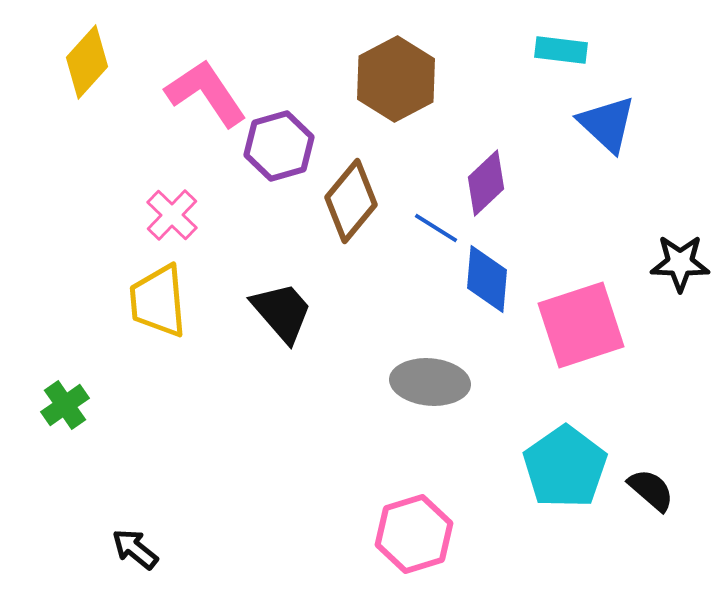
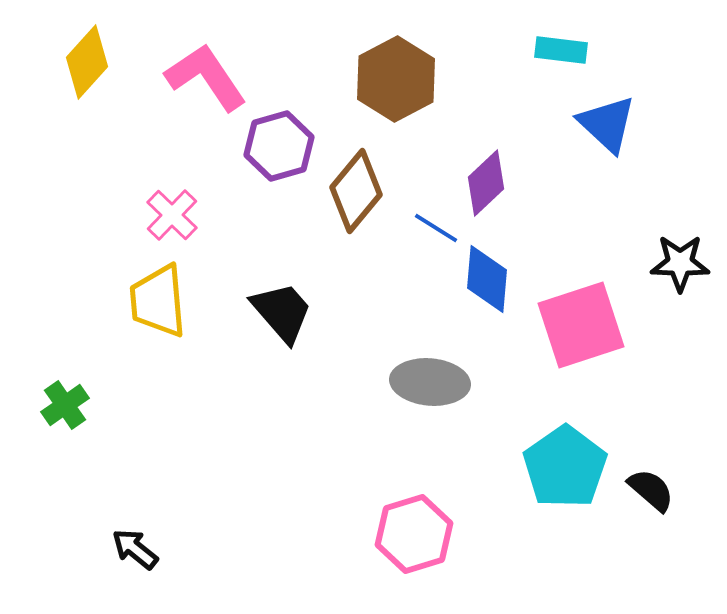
pink L-shape: moved 16 px up
brown diamond: moved 5 px right, 10 px up
